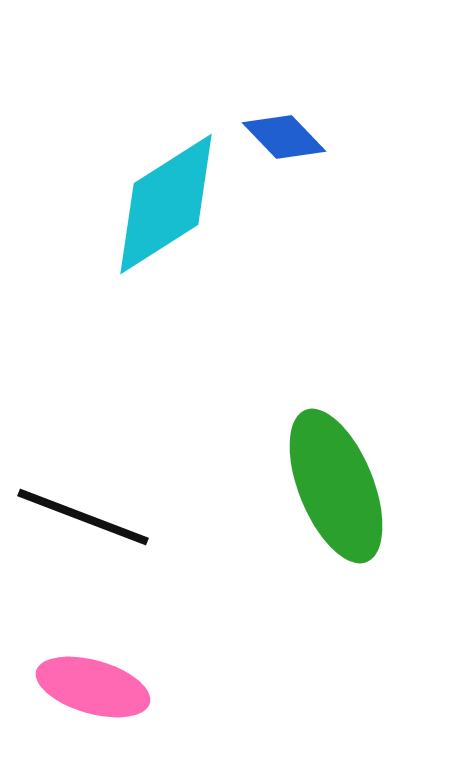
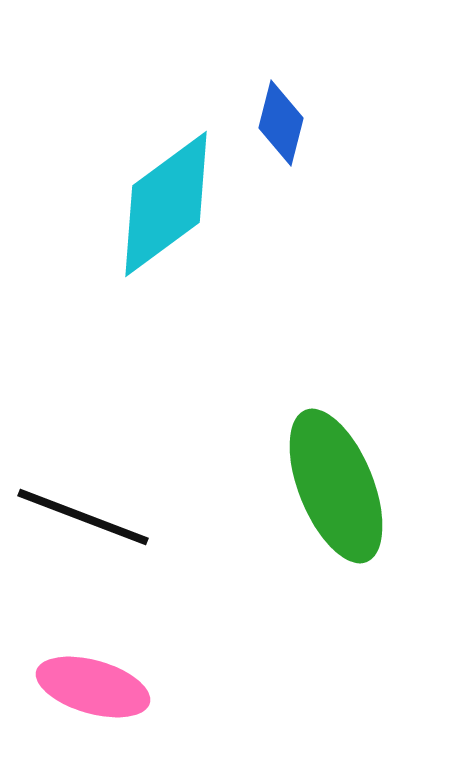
blue diamond: moved 3 px left, 14 px up; rotated 58 degrees clockwise
cyan diamond: rotated 4 degrees counterclockwise
